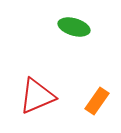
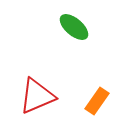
green ellipse: rotated 24 degrees clockwise
